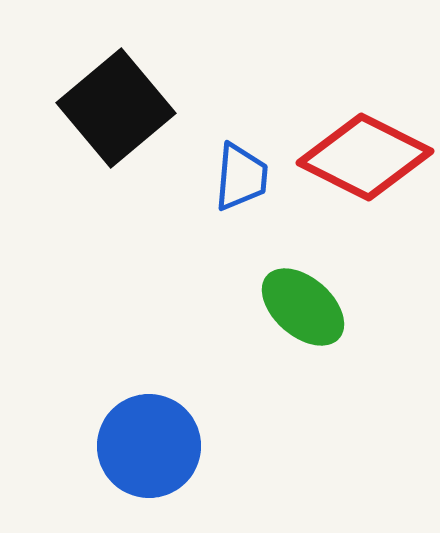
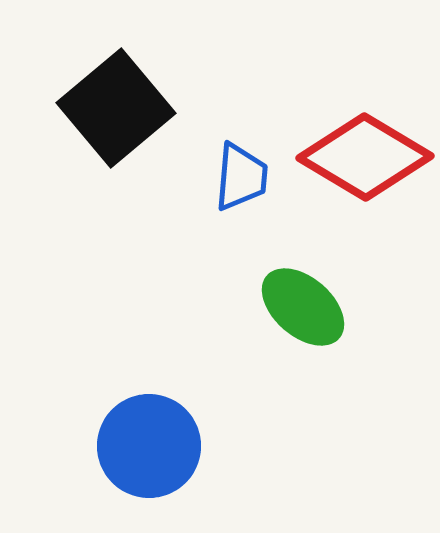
red diamond: rotated 4 degrees clockwise
